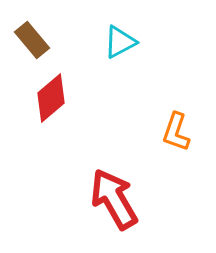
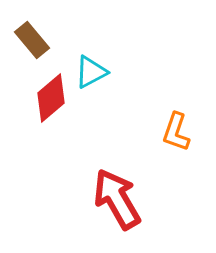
cyan triangle: moved 29 px left, 30 px down
red arrow: moved 3 px right
